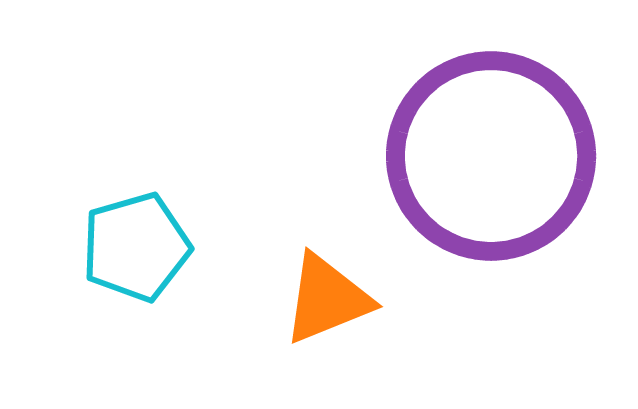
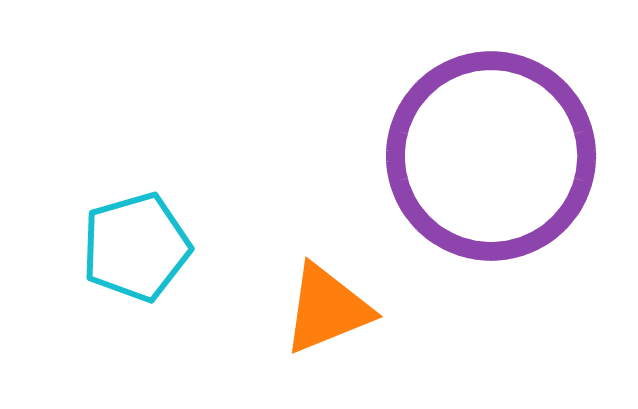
orange triangle: moved 10 px down
